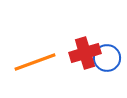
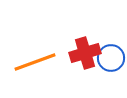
blue circle: moved 4 px right
